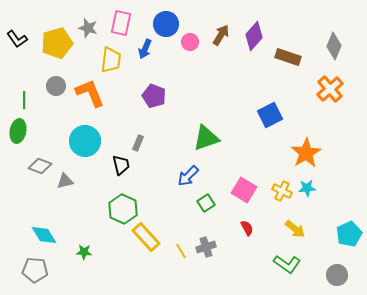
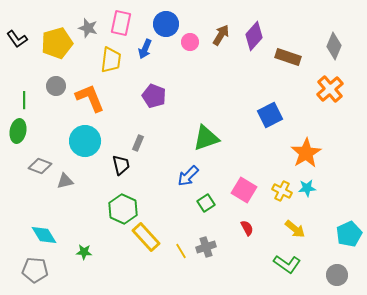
orange L-shape at (90, 93): moved 5 px down
